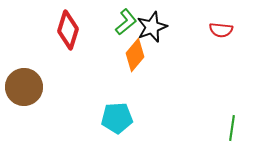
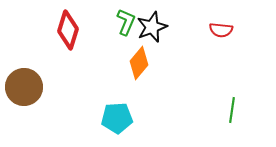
green L-shape: rotated 28 degrees counterclockwise
orange diamond: moved 4 px right, 8 px down
green line: moved 18 px up
